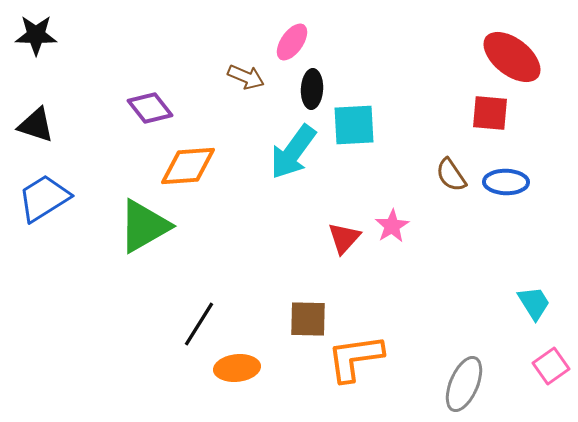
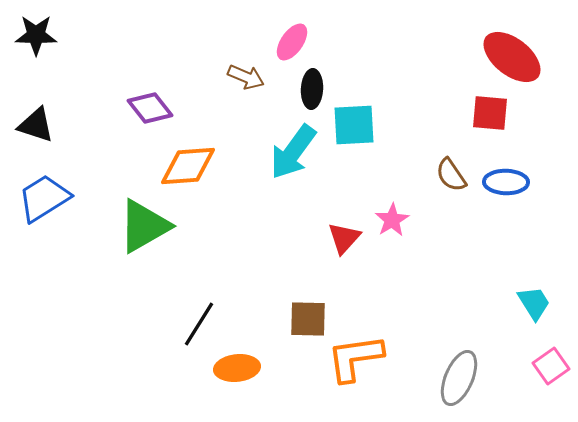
pink star: moved 6 px up
gray ellipse: moved 5 px left, 6 px up
